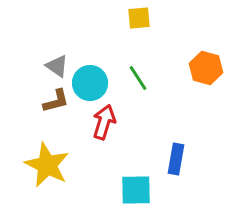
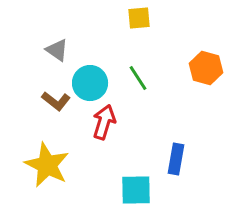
gray triangle: moved 16 px up
brown L-shape: rotated 52 degrees clockwise
